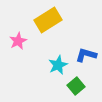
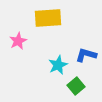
yellow rectangle: moved 2 px up; rotated 28 degrees clockwise
